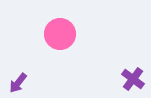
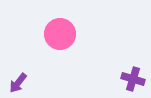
purple cross: rotated 20 degrees counterclockwise
